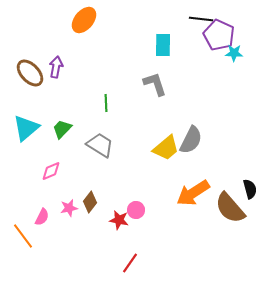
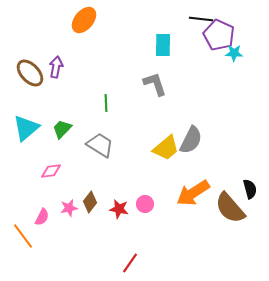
pink diamond: rotated 15 degrees clockwise
pink circle: moved 9 px right, 6 px up
red star: moved 11 px up
